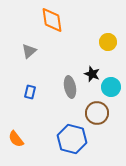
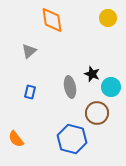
yellow circle: moved 24 px up
